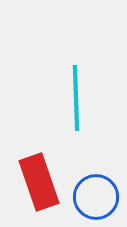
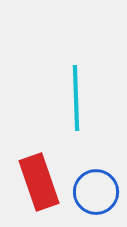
blue circle: moved 5 px up
